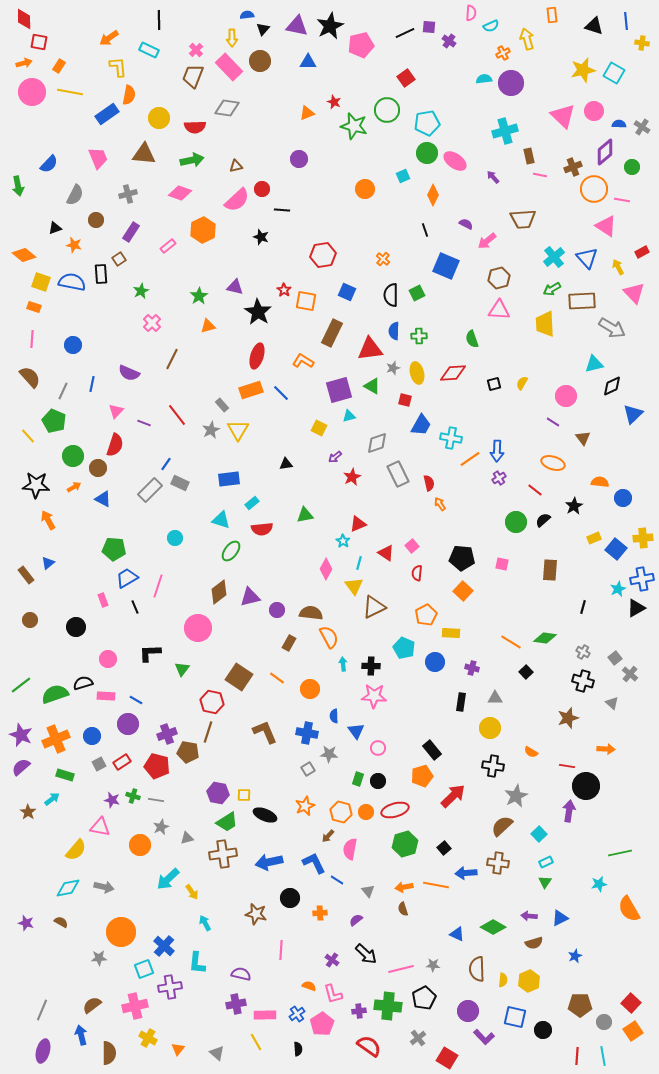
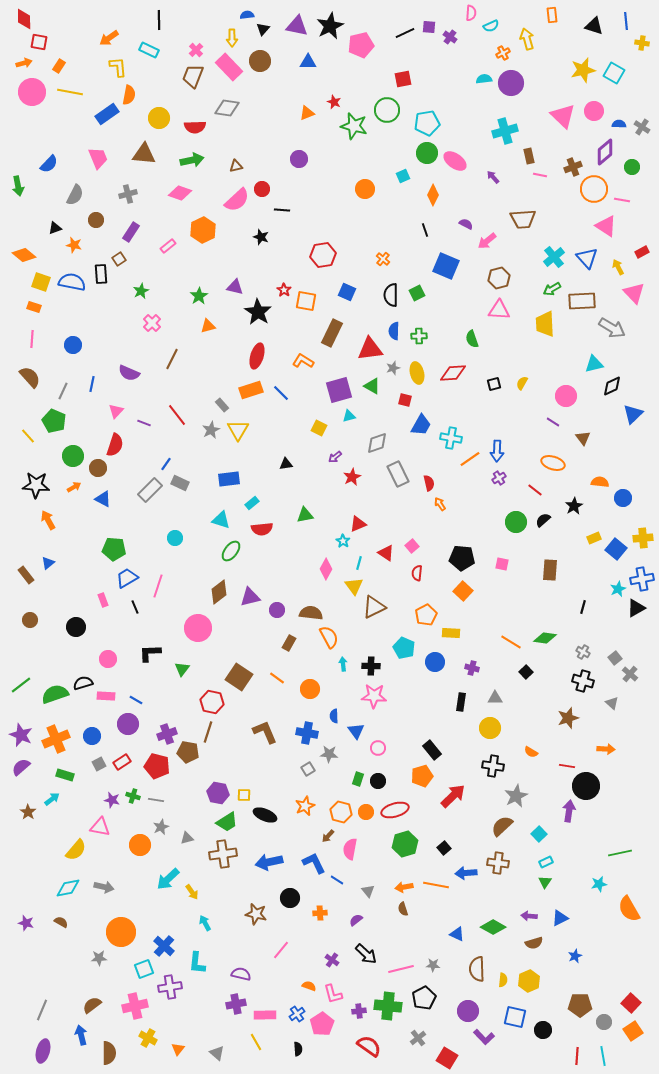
purple cross at (449, 41): moved 1 px right, 4 px up
red square at (406, 78): moved 3 px left, 1 px down; rotated 24 degrees clockwise
pink line at (281, 950): rotated 36 degrees clockwise
